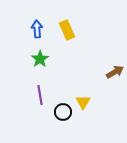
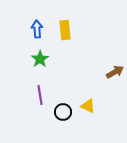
yellow rectangle: moved 2 px left; rotated 18 degrees clockwise
yellow triangle: moved 5 px right, 4 px down; rotated 35 degrees counterclockwise
